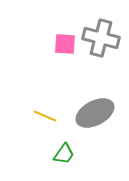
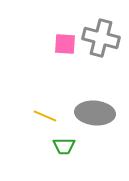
gray ellipse: rotated 33 degrees clockwise
green trapezoid: moved 8 px up; rotated 55 degrees clockwise
